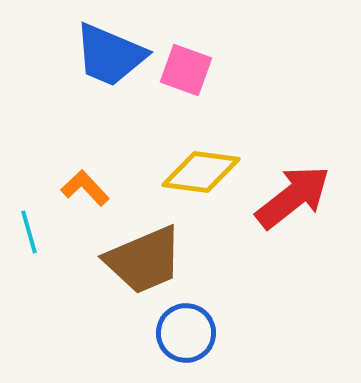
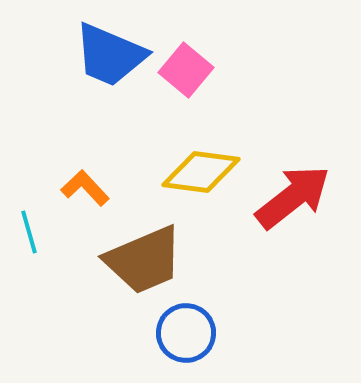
pink square: rotated 20 degrees clockwise
